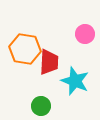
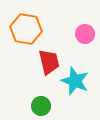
orange hexagon: moved 1 px right, 20 px up
red trapezoid: rotated 16 degrees counterclockwise
